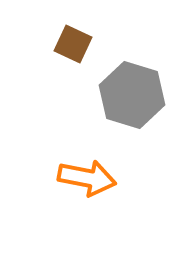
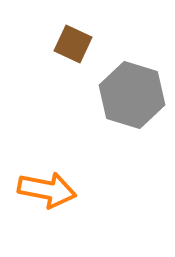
orange arrow: moved 40 px left, 12 px down
